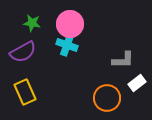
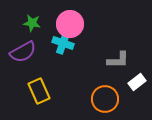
cyan cross: moved 4 px left, 2 px up
gray L-shape: moved 5 px left
white rectangle: moved 1 px up
yellow rectangle: moved 14 px right, 1 px up
orange circle: moved 2 px left, 1 px down
